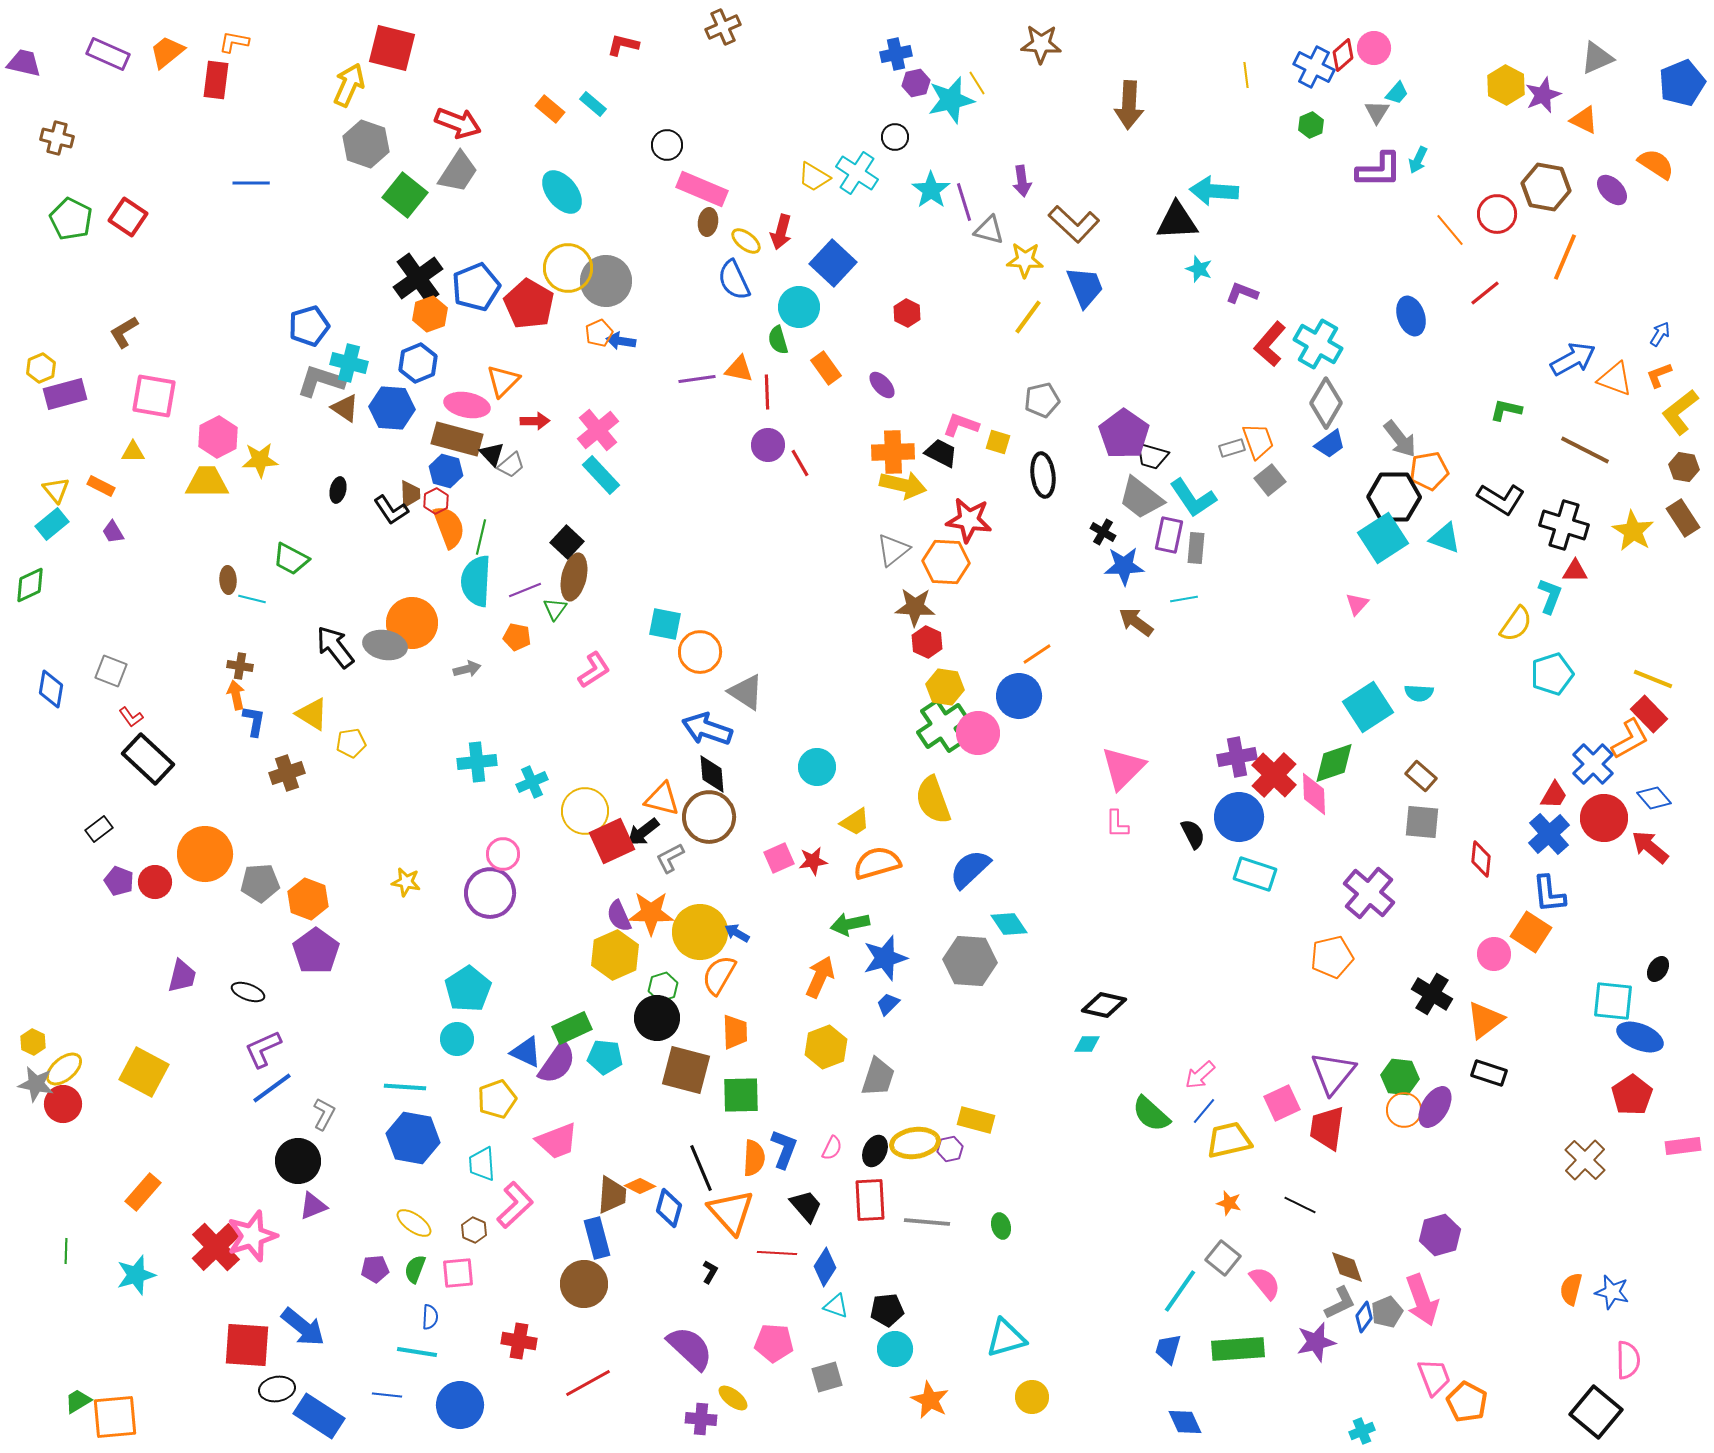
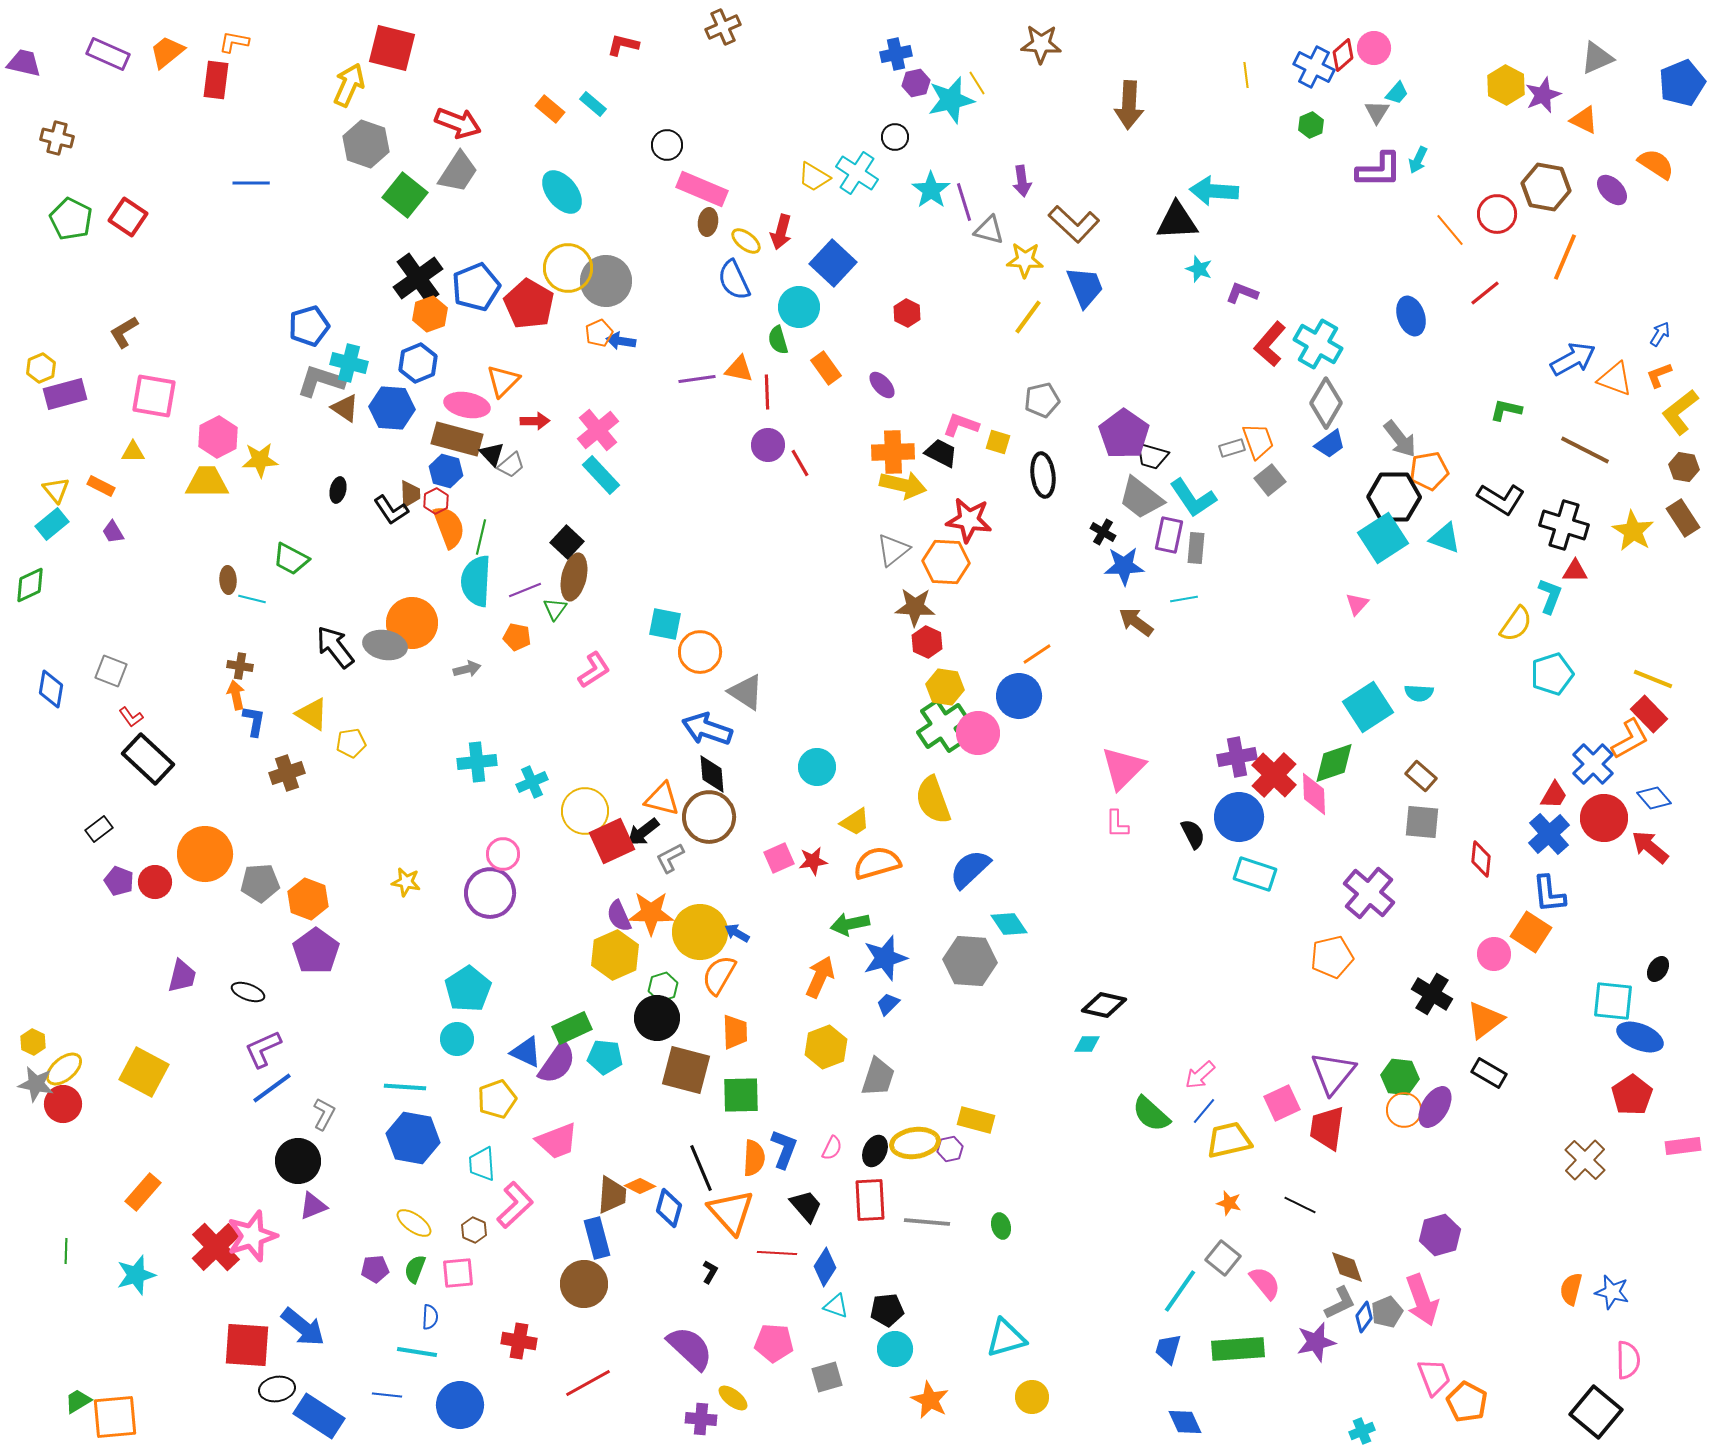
black rectangle at (1489, 1073): rotated 12 degrees clockwise
